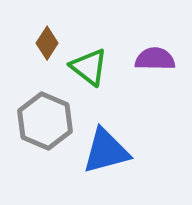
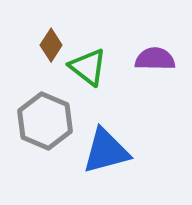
brown diamond: moved 4 px right, 2 px down
green triangle: moved 1 px left
